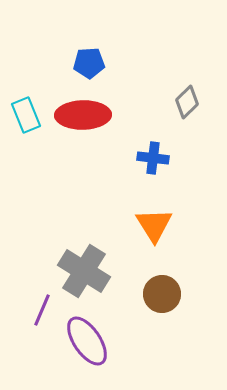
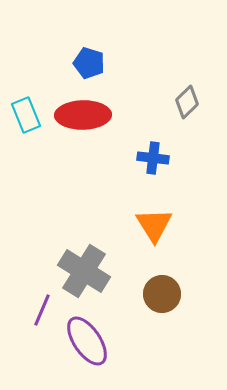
blue pentagon: rotated 20 degrees clockwise
